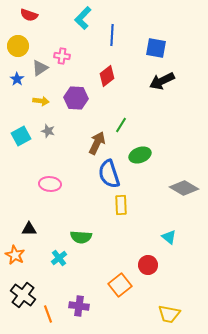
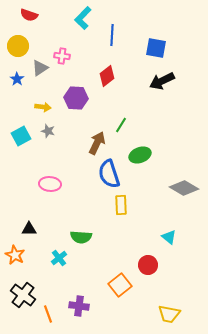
yellow arrow: moved 2 px right, 6 px down
